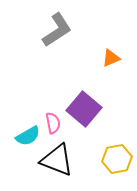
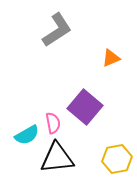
purple square: moved 1 px right, 2 px up
cyan semicircle: moved 1 px left, 1 px up
black triangle: moved 2 px up; rotated 27 degrees counterclockwise
